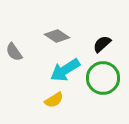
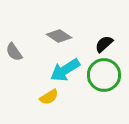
gray diamond: moved 2 px right
black semicircle: moved 2 px right
green circle: moved 1 px right, 3 px up
yellow semicircle: moved 5 px left, 3 px up
